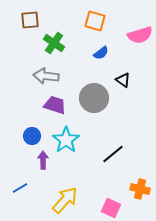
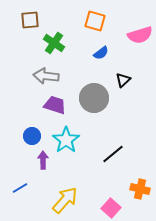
black triangle: rotated 42 degrees clockwise
pink square: rotated 18 degrees clockwise
